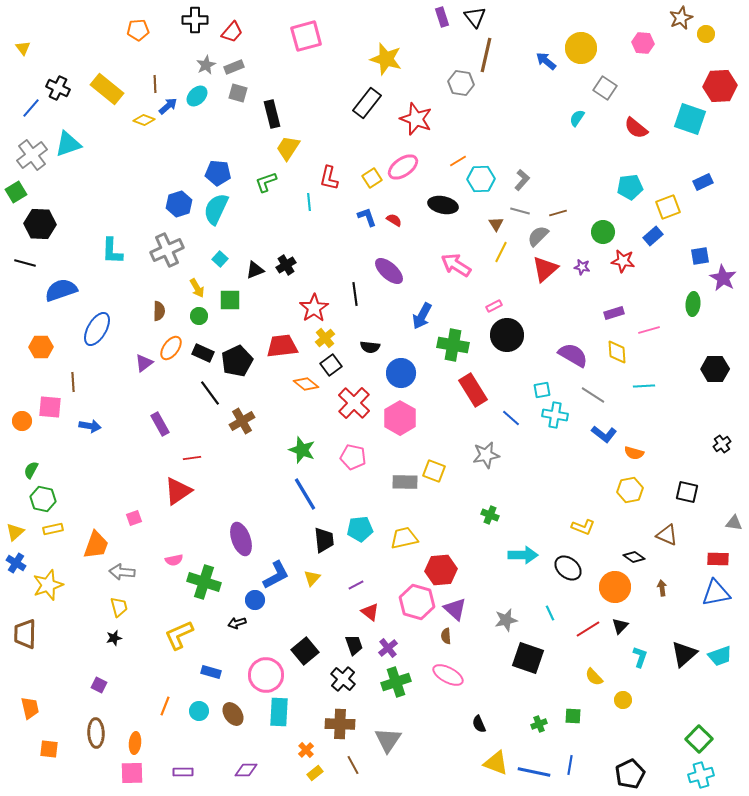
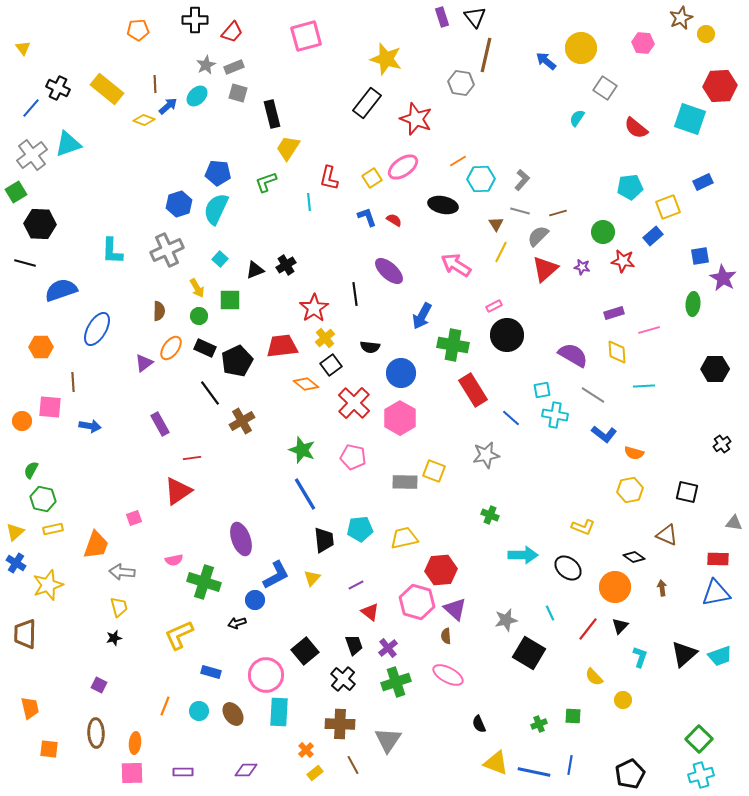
black rectangle at (203, 353): moved 2 px right, 5 px up
red line at (588, 629): rotated 20 degrees counterclockwise
black square at (528, 658): moved 1 px right, 5 px up; rotated 12 degrees clockwise
